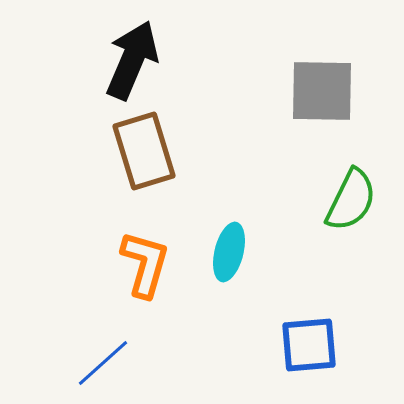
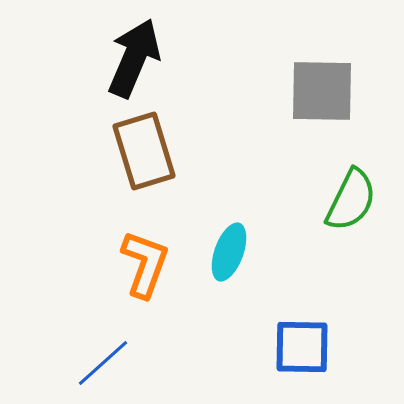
black arrow: moved 2 px right, 2 px up
cyan ellipse: rotated 6 degrees clockwise
orange L-shape: rotated 4 degrees clockwise
blue square: moved 7 px left, 2 px down; rotated 6 degrees clockwise
